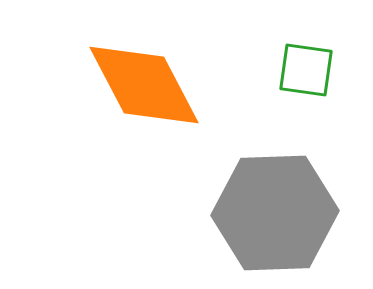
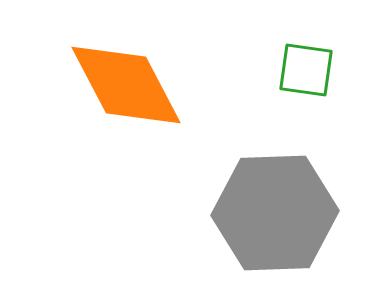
orange diamond: moved 18 px left
